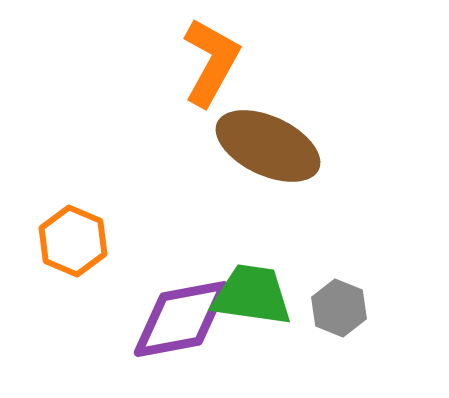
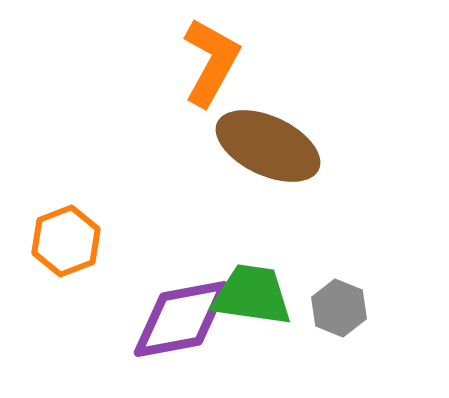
orange hexagon: moved 7 px left; rotated 16 degrees clockwise
